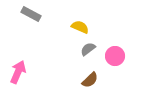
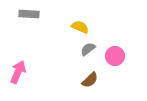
gray rectangle: moved 2 px left; rotated 24 degrees counterclockwise
